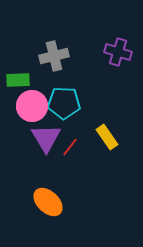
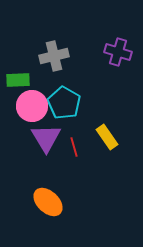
cyan pentagon: rotated 28 degrees clockwise
red line: moved 4 px right; rotated 54 degrees counterclockwise
